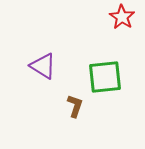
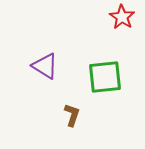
purple triangle: moved 2 px right
brown L-shape: moved 3 px left, 9 px down
